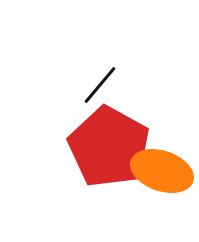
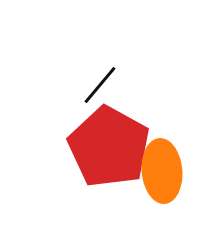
orange ellipse: rotated 66 degrees clockwise
